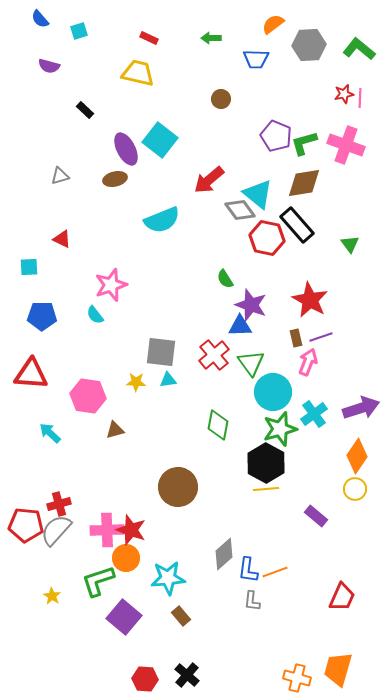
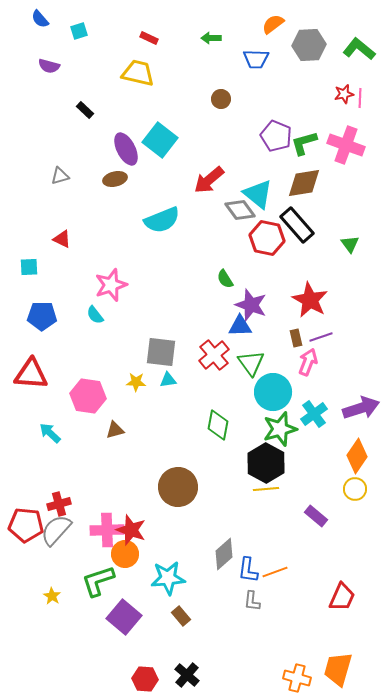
orange circle at (126, 558): moved 1 px left, 4 px up
